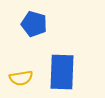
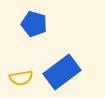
blue rectangle: rotated 51 degrees clockwise
